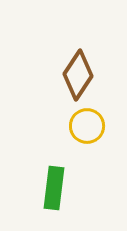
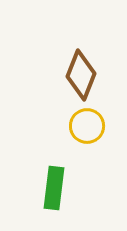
brown diamond: moved 3 px right; rotated 12 degrees counterclockwise
